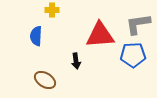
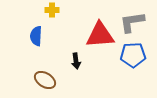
gray L-shape: moved 6 px left, 2 px up
